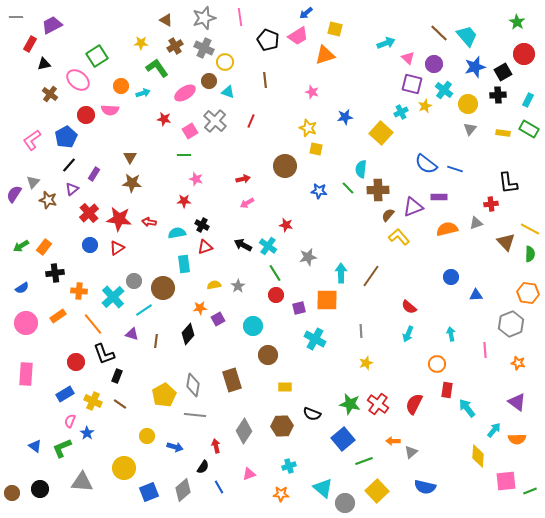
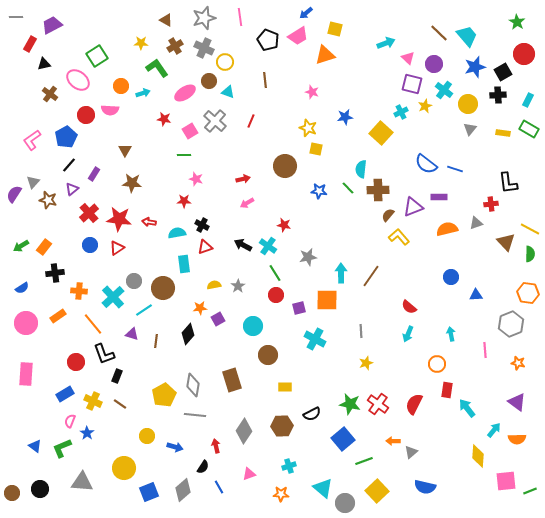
brown triangle at (130, 157): moved 5 px left, 7 px up
red star at (286, 225): moved 2 px left
black semicircle at (312, 414): rotated 48 degrees counterclockwise
